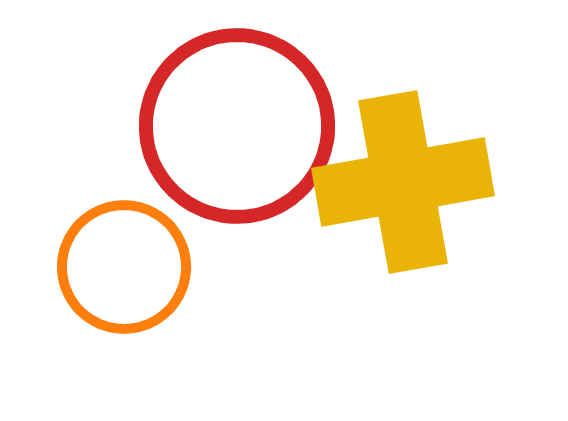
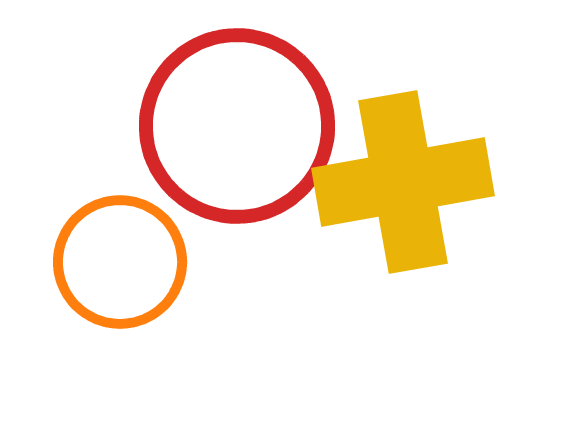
orange circle: moved 4 px left, 5 px up
